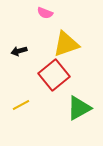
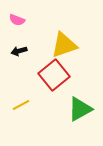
pink semicircle: moved 28 px left, 7 px down
yellow triangle: moved 2 px left, 1 px down
green triangle: moved 1 px right, 1 px down
